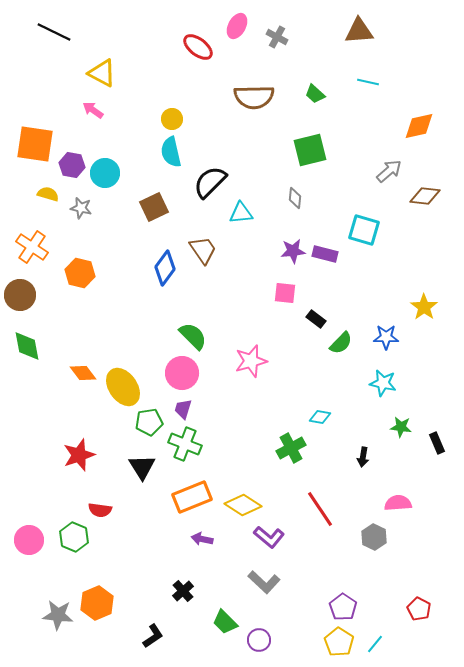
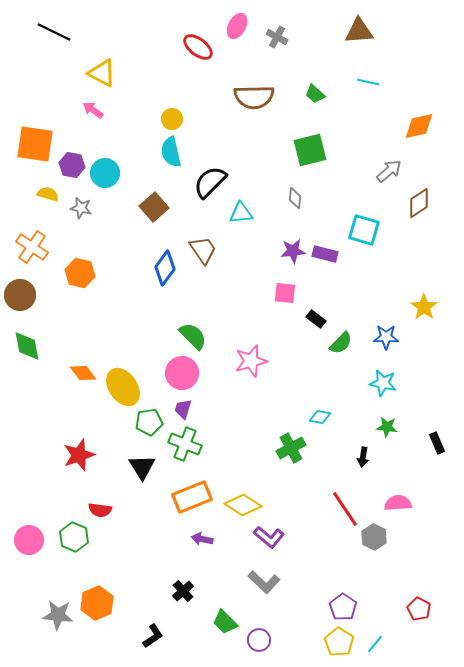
brown diamond at (425, 196): moved 6 px left, 7 px down; rotated 40 degrees counterclockwise
brown square at (154, 207): rotated 16 degrees counterclockwise
green star at (401, 427): moved 14 px left
red line at (320, 509): moved 25 px right
